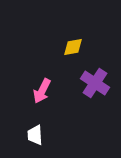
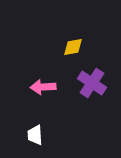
purple cross: moved 3 px left
pink arrow: moved 1 px right, 4 px up; rotated 60 degrees clockwise
